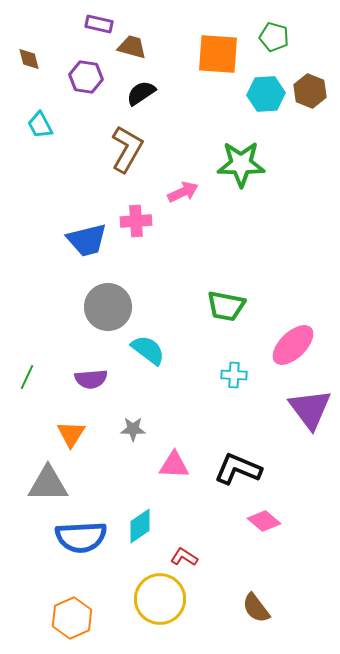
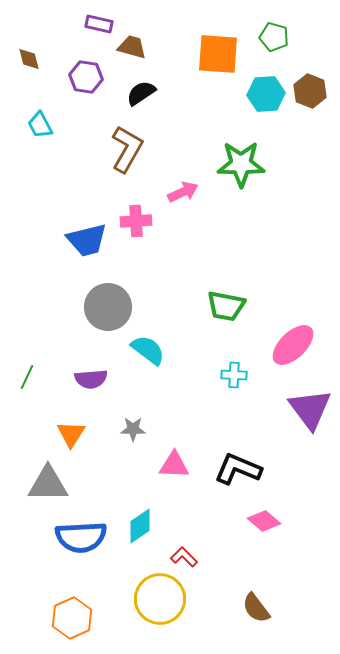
red L-shape: rotated 12 degrees clockwise
